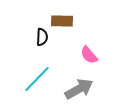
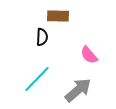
brown rectangle: moved 4 px left, 5 px up
gray arrow: moved 1 px left, 1 px down; rotated 12 degrees counterclockwise
